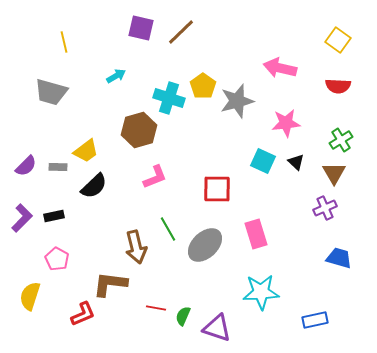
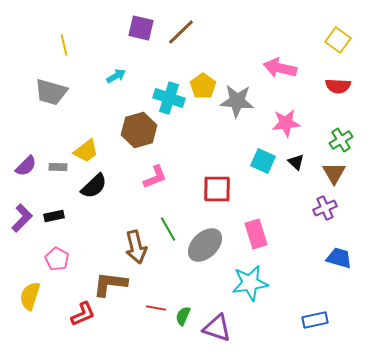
yellow line: moved 3 px down
gray star: rotated 20 degrees clockwise
cyan star: moved 11 px left, 9 px up; rotated 6 degrees counterclockwise
